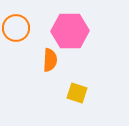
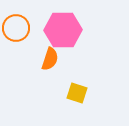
pink hexagon: moved 7 px left, 1 px up
orange semicircle: moved 1 px up; rotated 15 degrees clockwise
